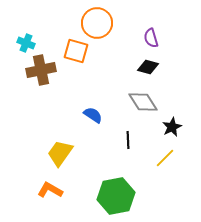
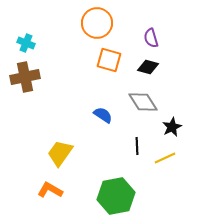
orange square: moved 33 px right, 9 px down
brown cross: moved 16 px left, 7 px down
blue semicircle: moved 10 px right
black line: moved 9 px right, 6 px down
yellow line: rotated 20 degrees clockwise
